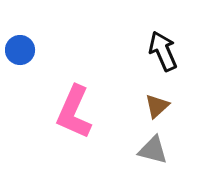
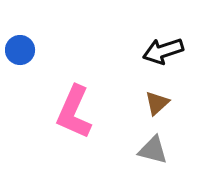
black arrow: rotated 84 degrees counterclockwise
brown triangle: moved 3 px up
